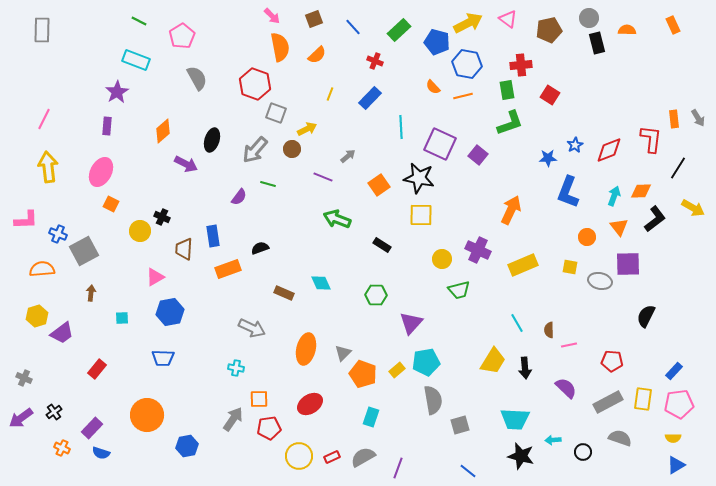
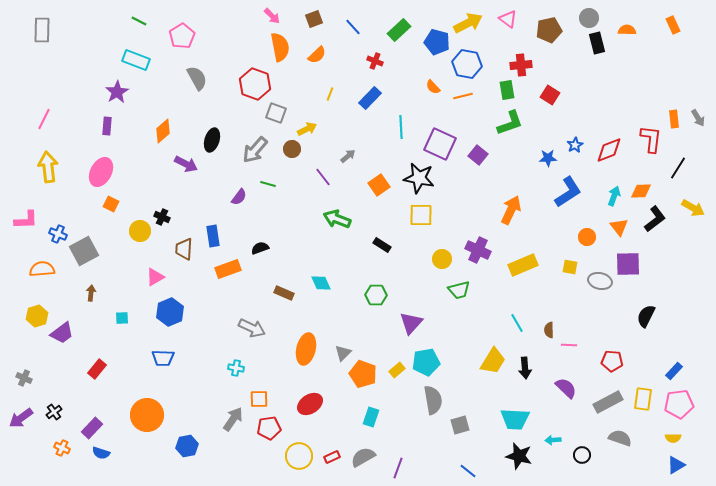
purple line at (323, 177): rotated 30 degrees clockwise
blue L-shape at (568, 192): rotated 144 degrees counterclockwise
blue hexagon at (170, 312): rotated 12 degrees counterclockwise
pink line at (569, 345): rotated 14 degrees clockwise
black circle at (583, 452): moved 1 px left, 3 px down
black star at (521, 456): moved 2 px left
